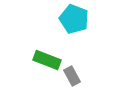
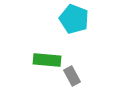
green rectangle: rotated 16 degrees counterclockwise
